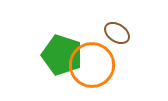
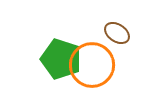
green pentagon: moved 1 px left, 4 px down
